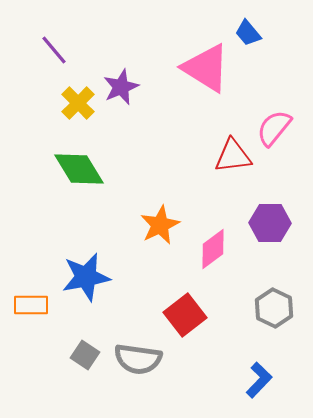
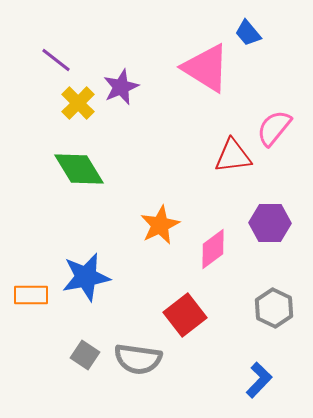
purple line: moved 2 px right, 10 px down; rotated 12 degrees counterclockwise
orange rectangle: moved 10 px up
